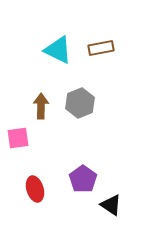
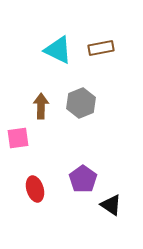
gray hexagon: moved 1 px right
